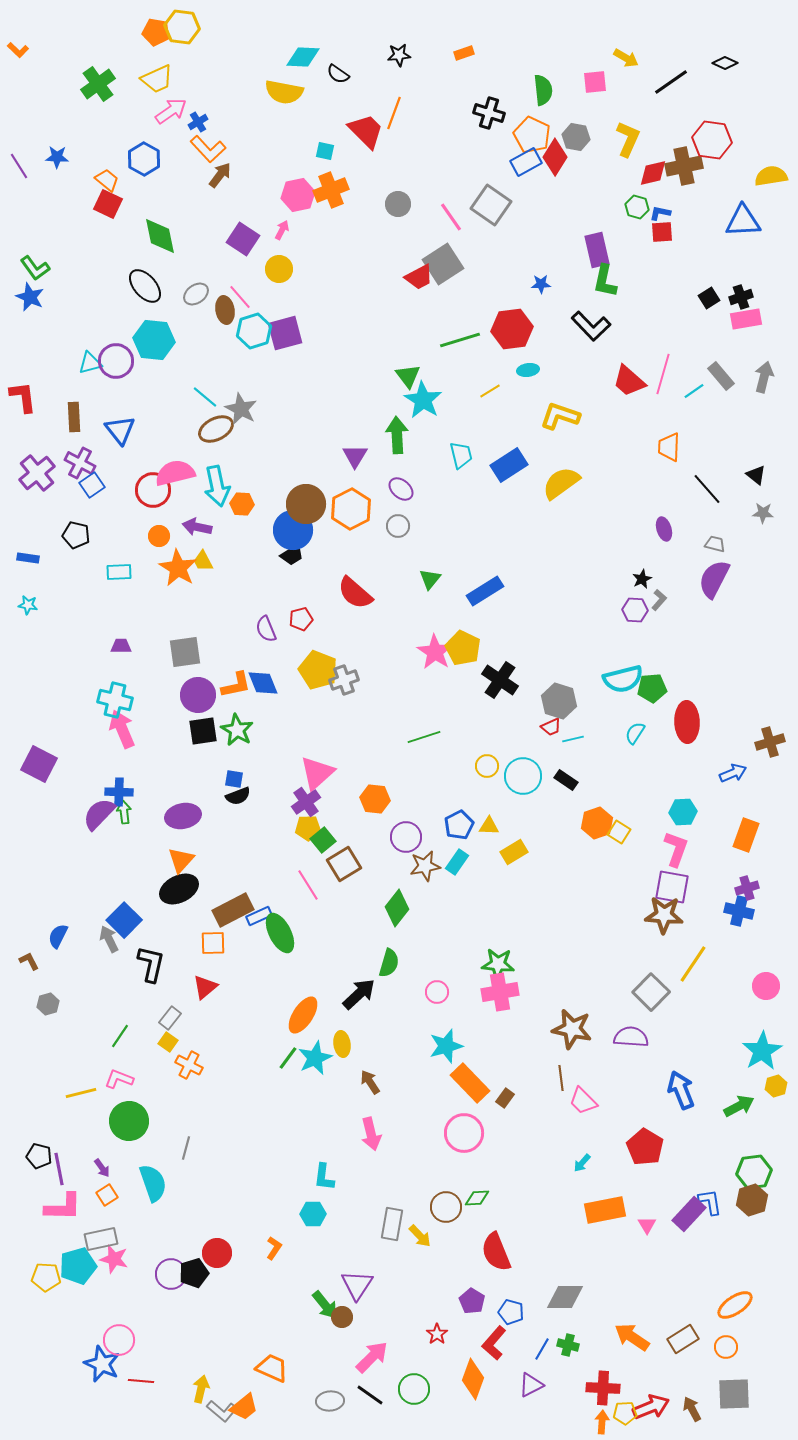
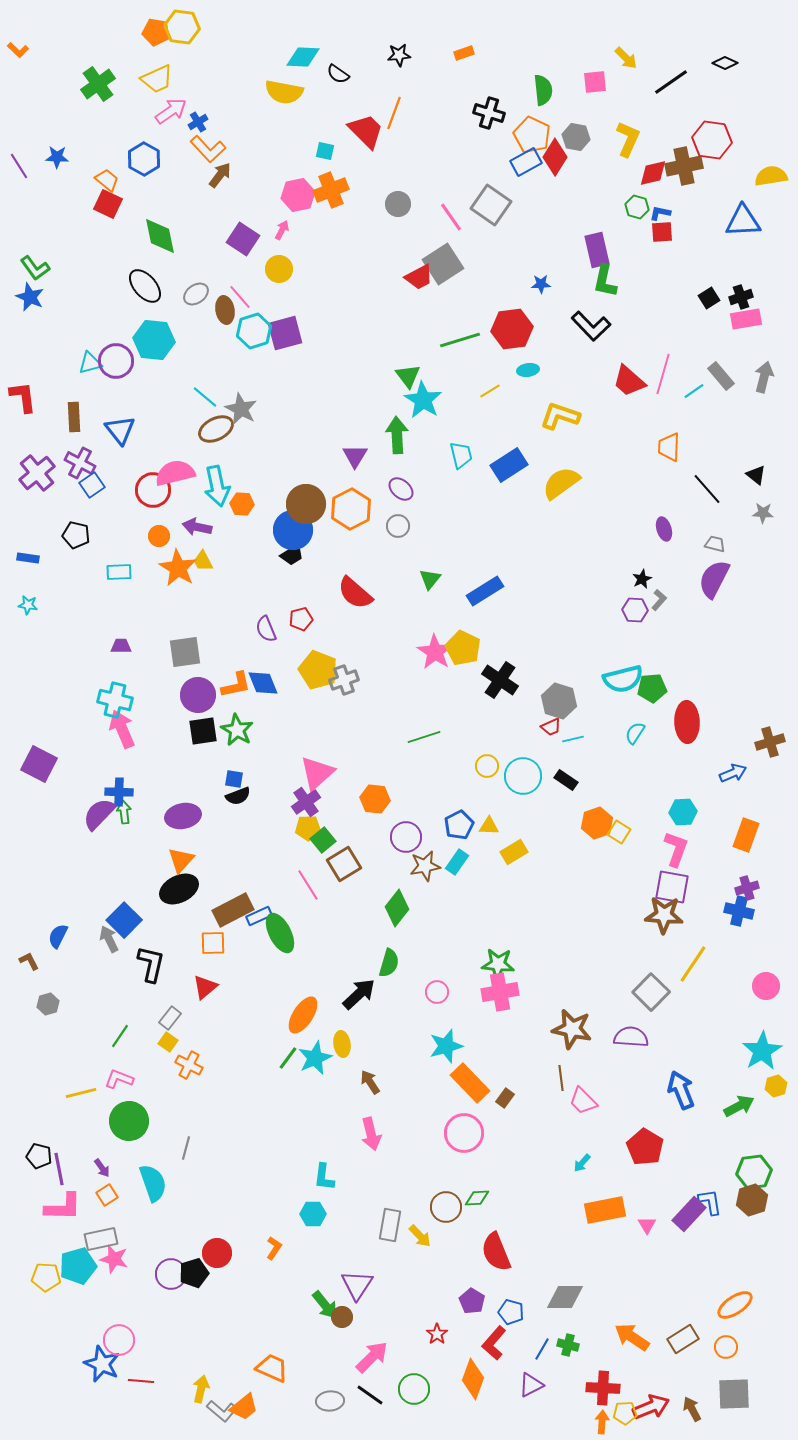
yellow arrow at (626, 58): rotated 15 degrees clockwise
gray rectangle at (392, 1224): moved 2 px left, 1 px down
